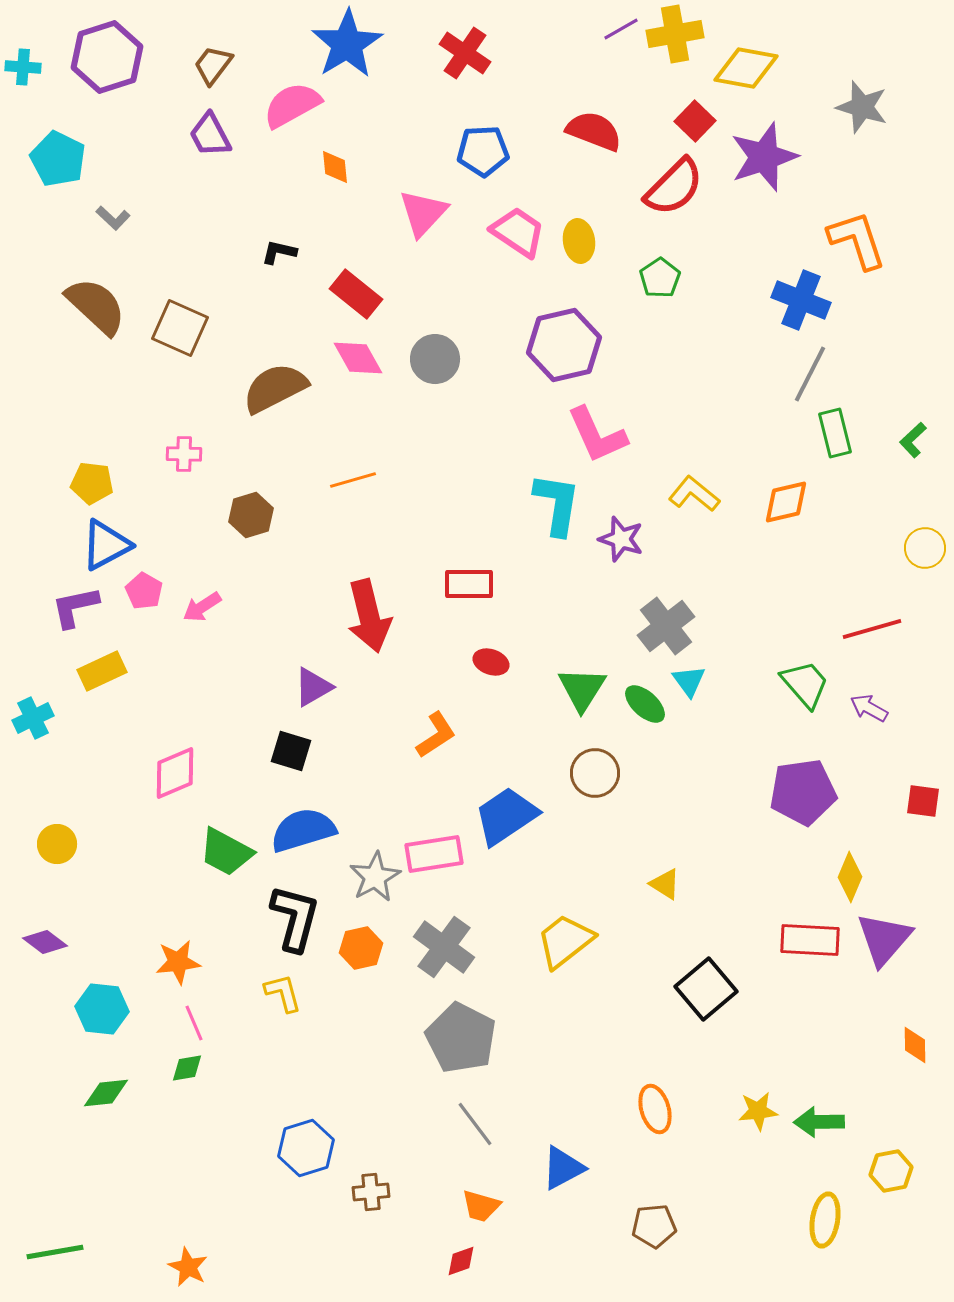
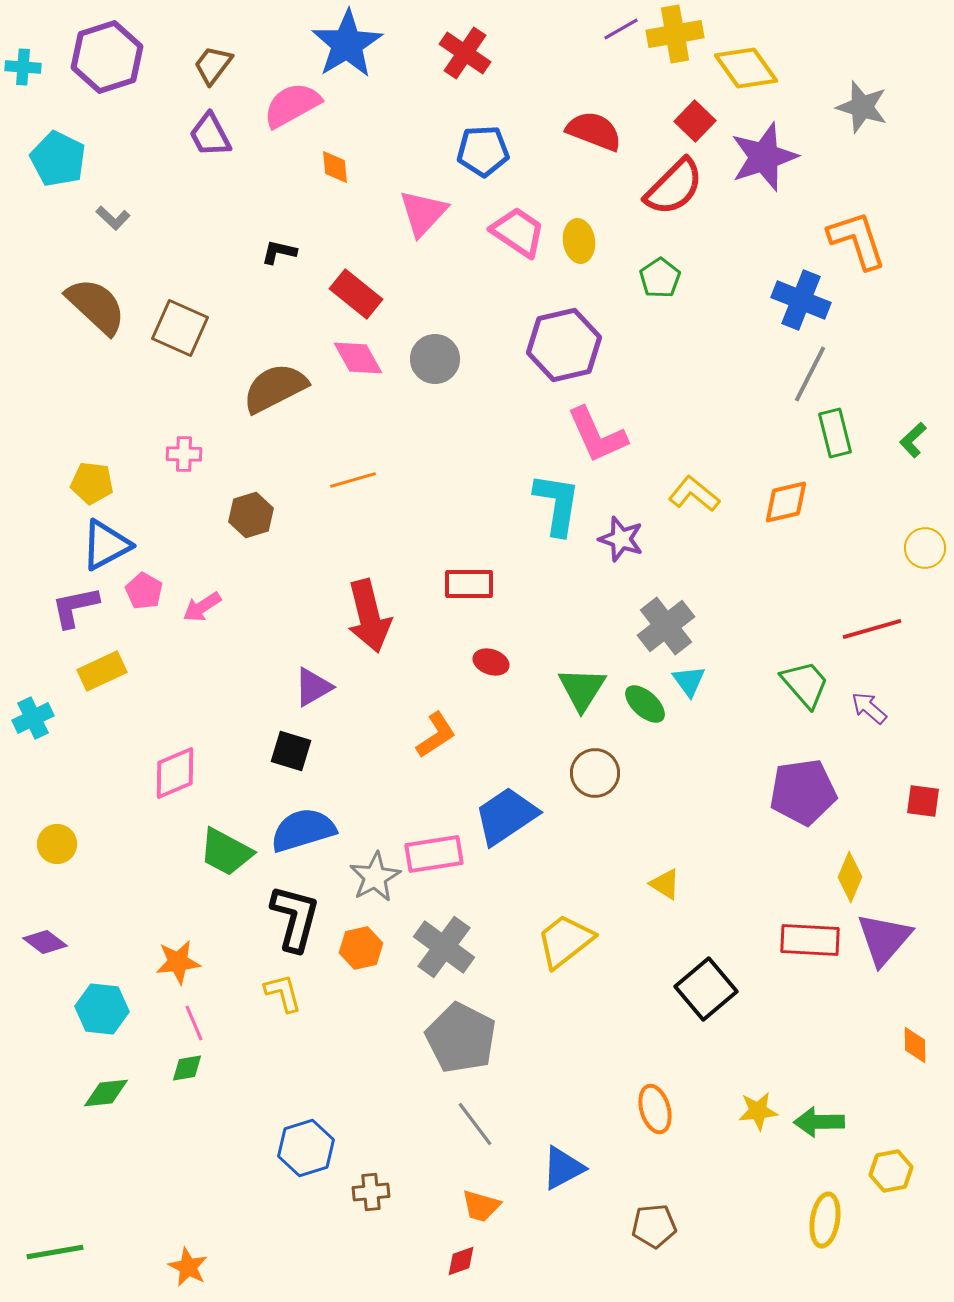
yellow diamond at (746, 68): rotated 44 degrees clockwise
purple arrow at (869, 708): rotated 12 degrees clockwise
